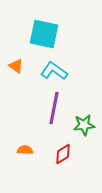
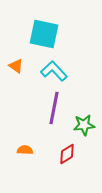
cyan L-shape: rotated 12 degrees clockwise
red diamond: moved 4 px right
